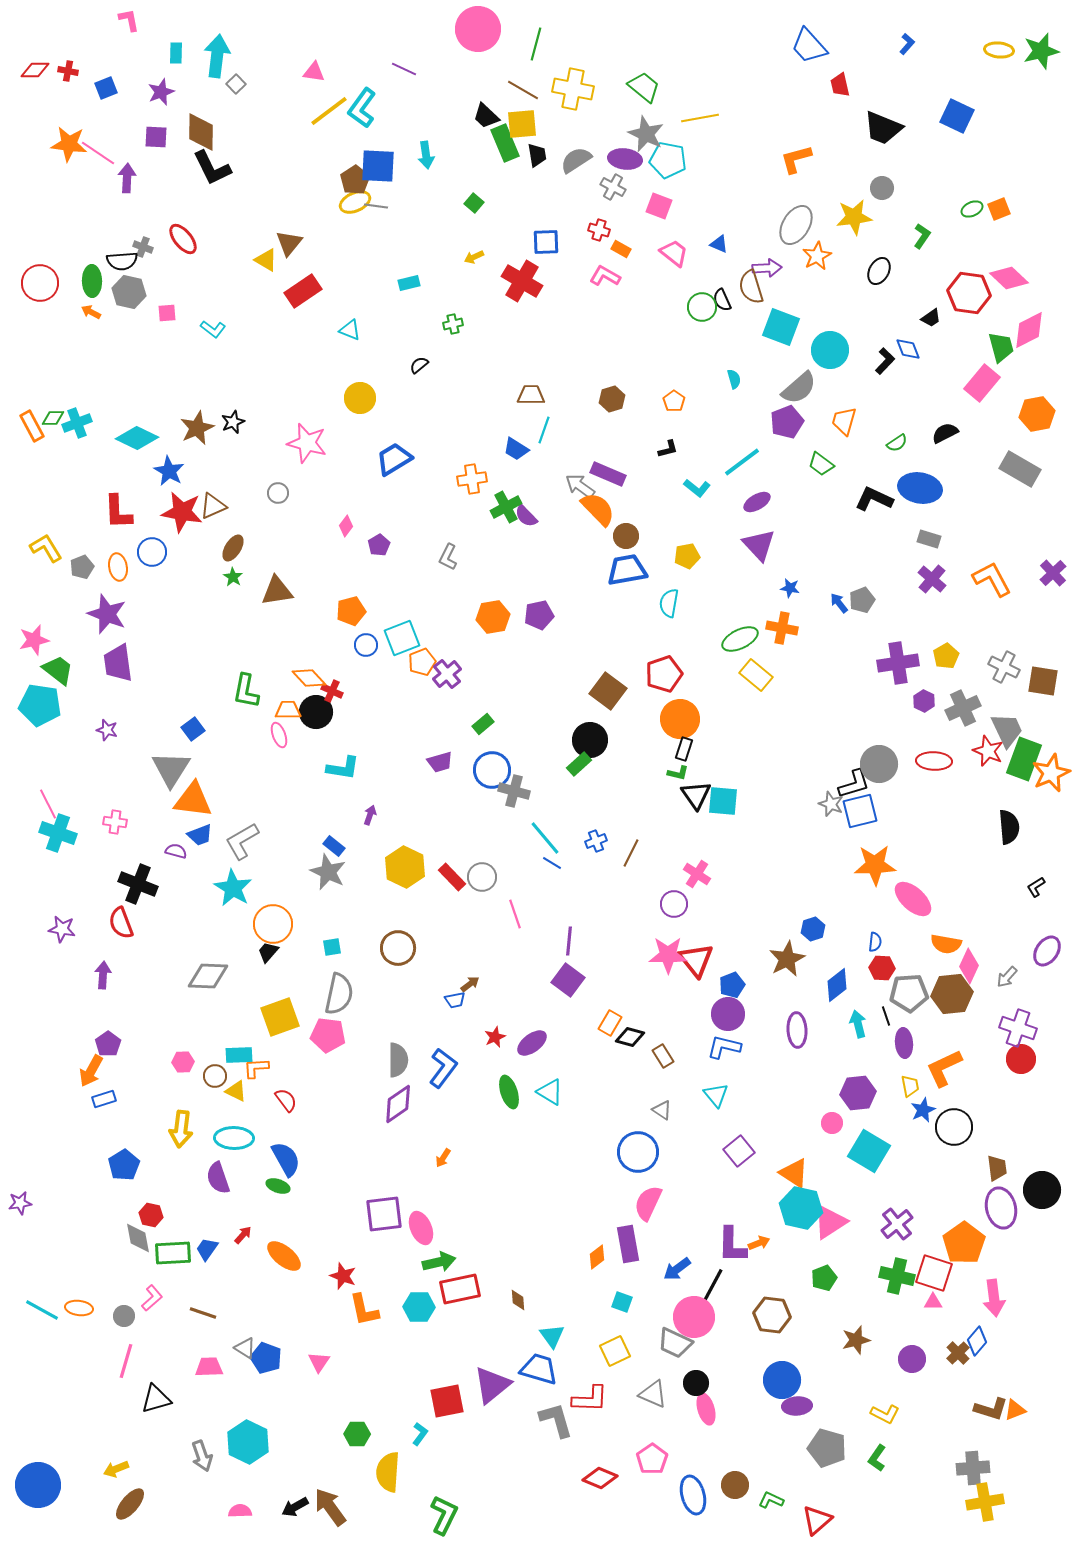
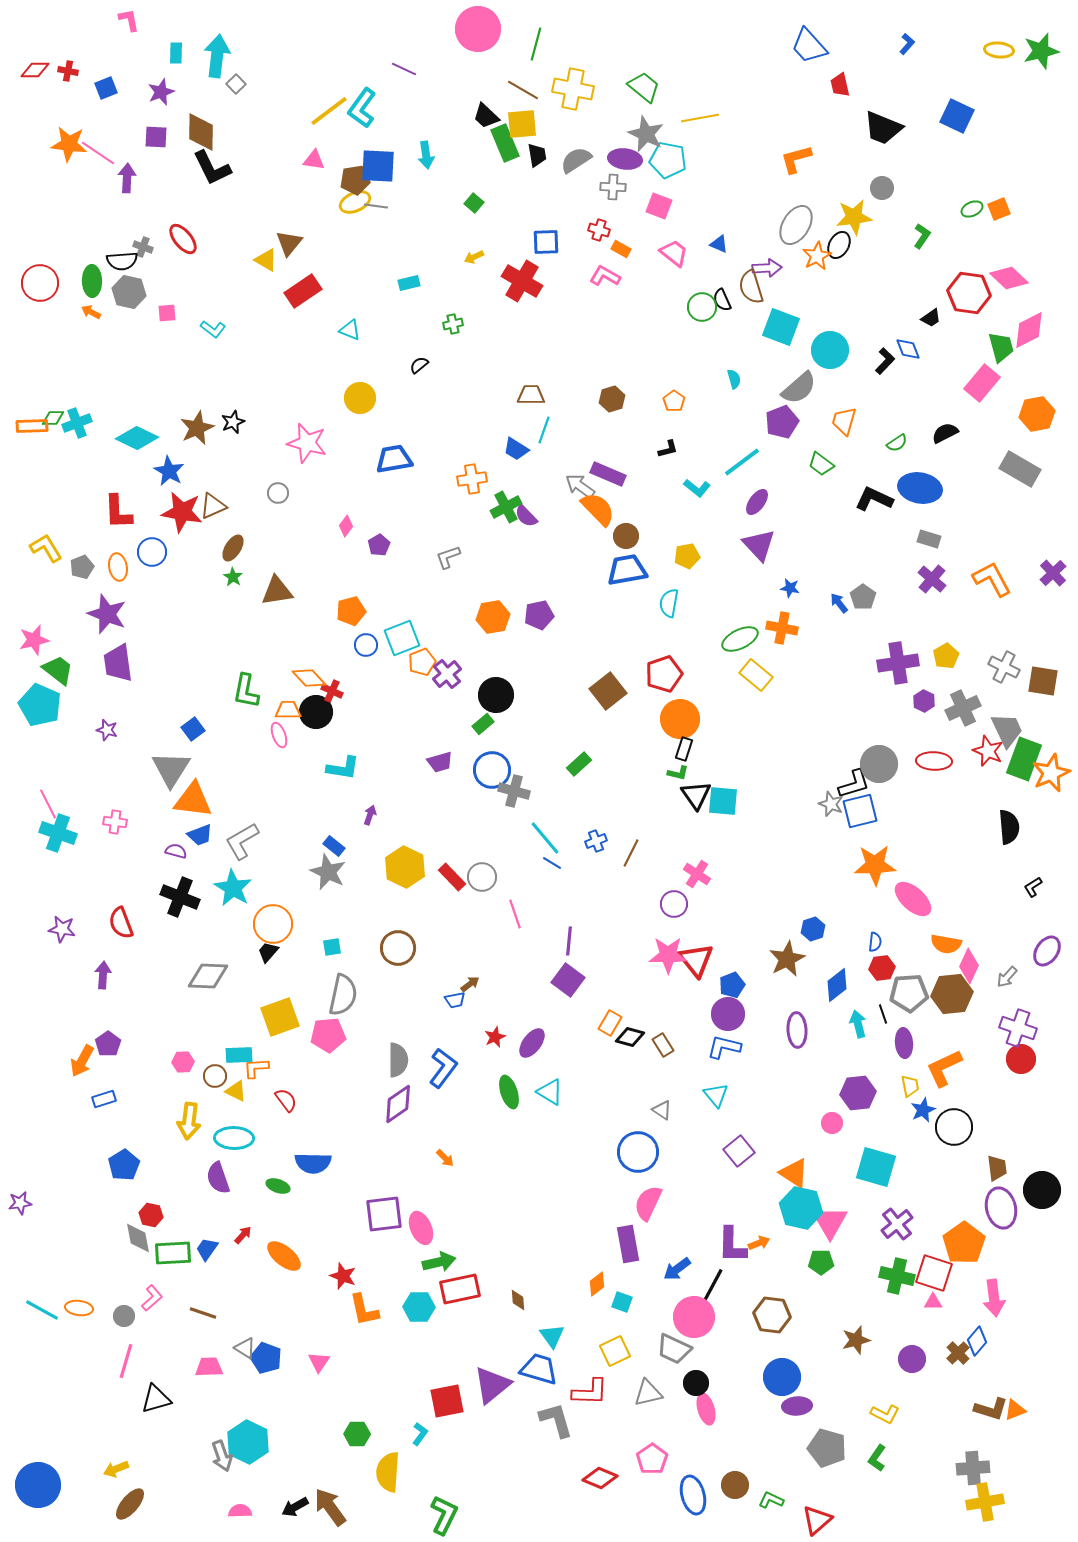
pink triangle at (314, 72): moved 88 px down
brown pentagon at (355, 180): rotated 24 degrees clockwise
gray cross at (613, 187): rotated 25 degrees counterclockwise
black ellipse at (879, 271): moved 40 px left, 26 px up
purple pentagon at (787, 422): moved 5 px left
orange rectangle at (32, 426): rotated 64 degrees counterclockwise
blue trapezoid at (394, 459): rotated 21 degrees clockwise
purple ellipse at (757, 502): rotated 24 degrees counterclockwise
gray L-shape at (448, 557): rotated 44 degrees clockwise
gray pentagon at (862, 600): moved 1 px right, 3 px up; rotated 15 degrees counterclockwise
brown square at (608, 691): rotated 15 degrees clockwise
cyan pentagon at (40, 705): rotated 15 degrees clockwise
black circle at (590, 740): moved 94 px left, 45 px up
black cross at (138, 884): moved 42 px right, 13 px down
black L-shape at (1036, 887): moved 3 px left
red hexagon at (882, 968): rotated 10 degrees counterclockwise
gray semicircle at (339, 994): moved 4 px right, 1 px down
black line at (886, 1016): moved 3 px left, 2 px up
pink pentagon at (328, 1035): rotated 12 degrees counterclockwise
purple ellipse at (532, 1043): rotated 16 degrees counterclockwise
brown rectangle at (663, 1056): moved 11 px up
orange arrow at (91, 1071): moved 9 px left, 10 px up
yellow arrow at (181, 1129): moved 8 px right, 8 px up
cyan square at (869, 1151): moved 7 px right, 16 px down; rotated 15 degrees counterclockwise
orange arrow at (443, 1158): moved 2 px right; rotated 78 degrees counterclockwise
blue semicircle at (286, 1159): moved 27 px right, 4 px down; rotated 120 degrees clockwise
pink triangle at (830, 1222): rotated 27 degrees counterclockwise
orange diamond at (597, 1257): moved 27 px down
green pentagon at (824, 1278): moved 3 px left, 16 px up; rotated 20 degrees clockwise
gray trapezoid at (675, 1343): moved 1 px left, 6 px down
blue circle at (782, 1380): moved 3 px up
gray triangle at (653, 1394): moved 5 px left, 1 px up; rotated 36 degrees counterclockwise
red L-shape at (590, 1399): moved 7 px up
gray arrow at (202, 1456): moved 20 px right
